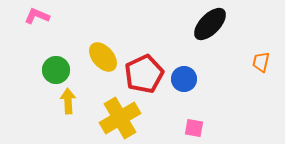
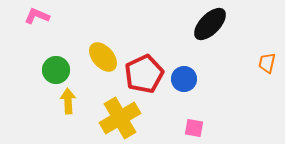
orange trapezoid: moved 6 px right, 1 px down
